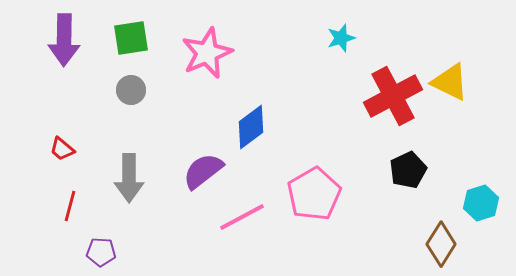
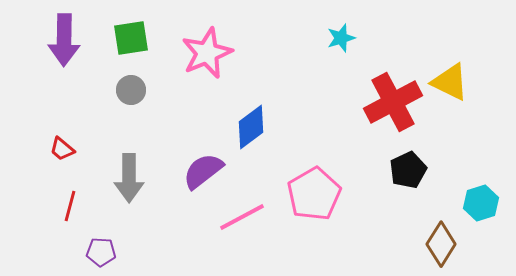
red cross: moved 6 px down
